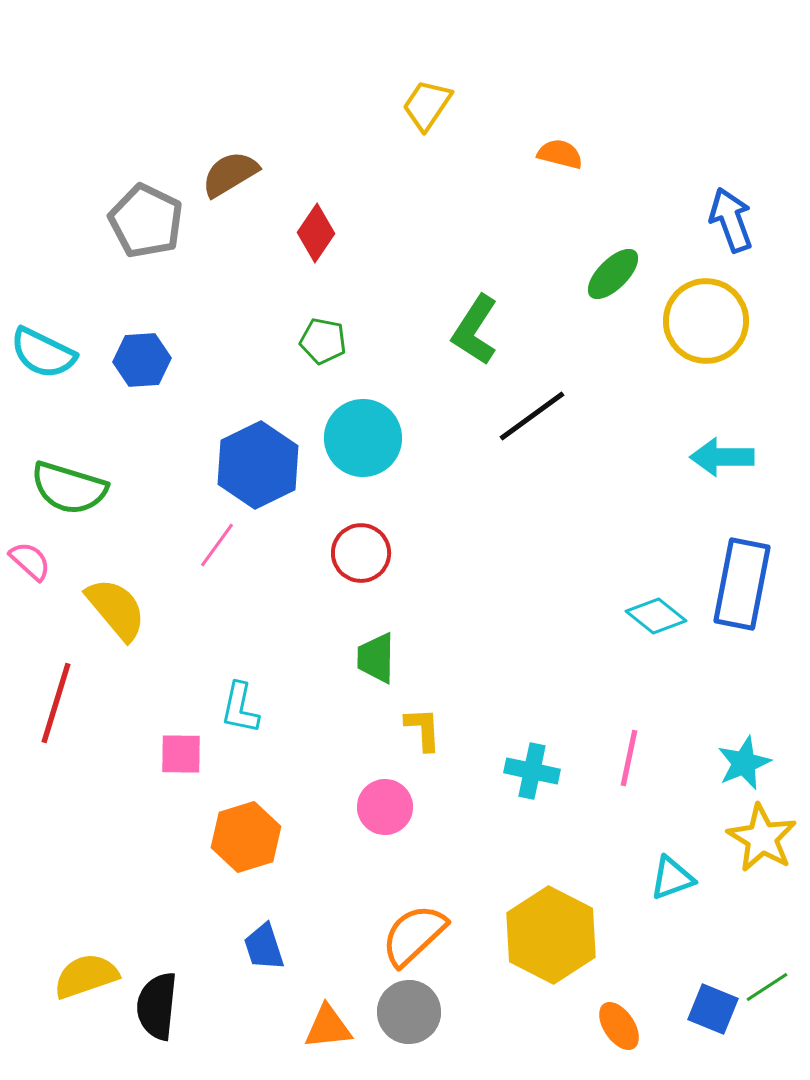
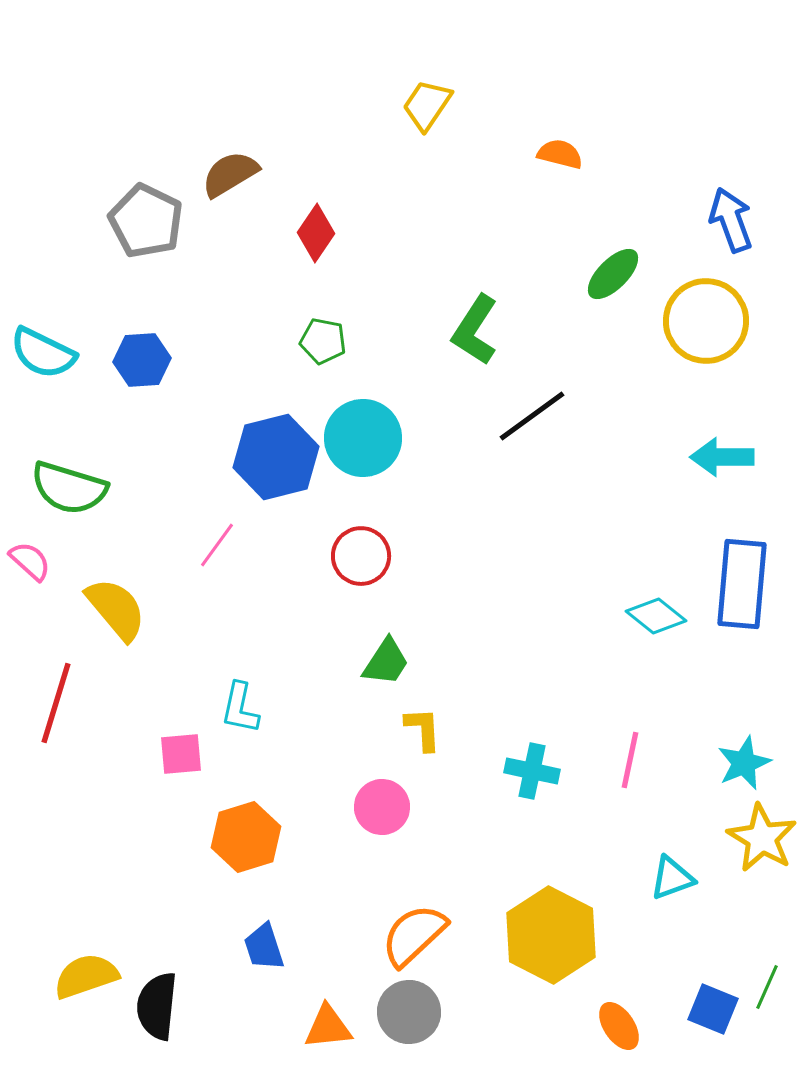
blue hexagon at (258, 465): moved 18 px right, 8 px up; rotated 12 degrees clockwise
red circle at (361, 553): moved 3 px down
blue rectangle at (742, 584): rotated 6 degrees counterclockwise
green trapezoid at (376, 658): moved 10 px right, 4 px down; rotated 148 degrees counterclockwise
pink square at (181, 754): rotated 6 degrees counterclockwise
pink line at (629, 758): moved 1 px right, 2 px down
pink circle at (385, 807): moved 3 px left
green line at (767, 987): rotated 33 degrees counterclockwise
